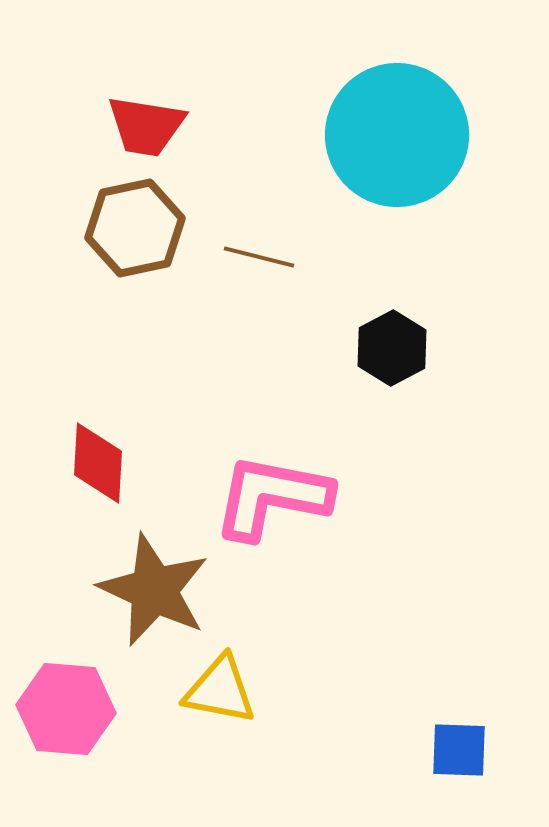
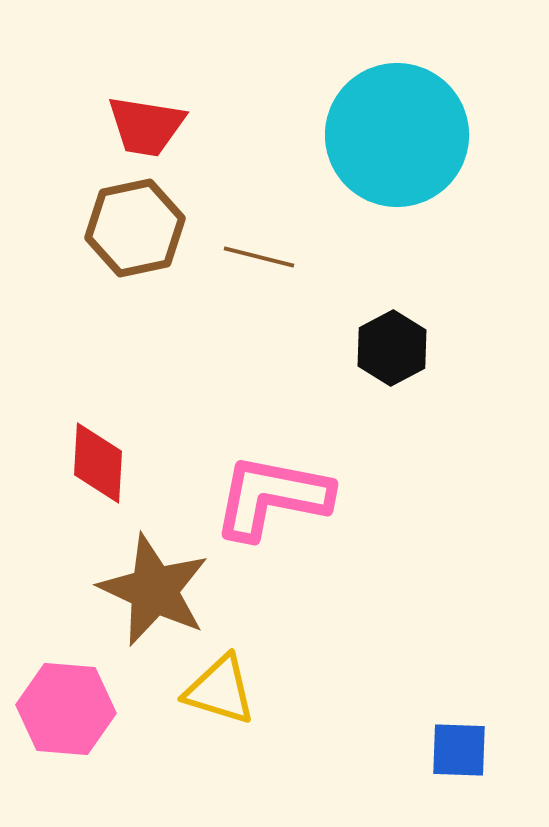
yellow triangle: rotated 6 degrees clockwise
